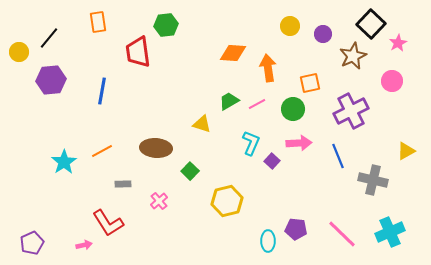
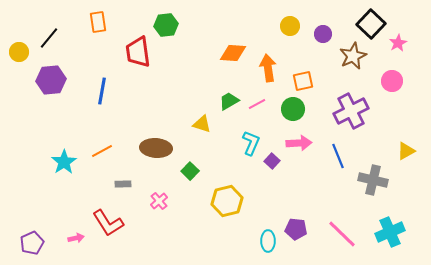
orange square at (310, 83): moved 7 px left, 2 px up
pink arrow at (84, 245): moved 8 px left, 7 px up
